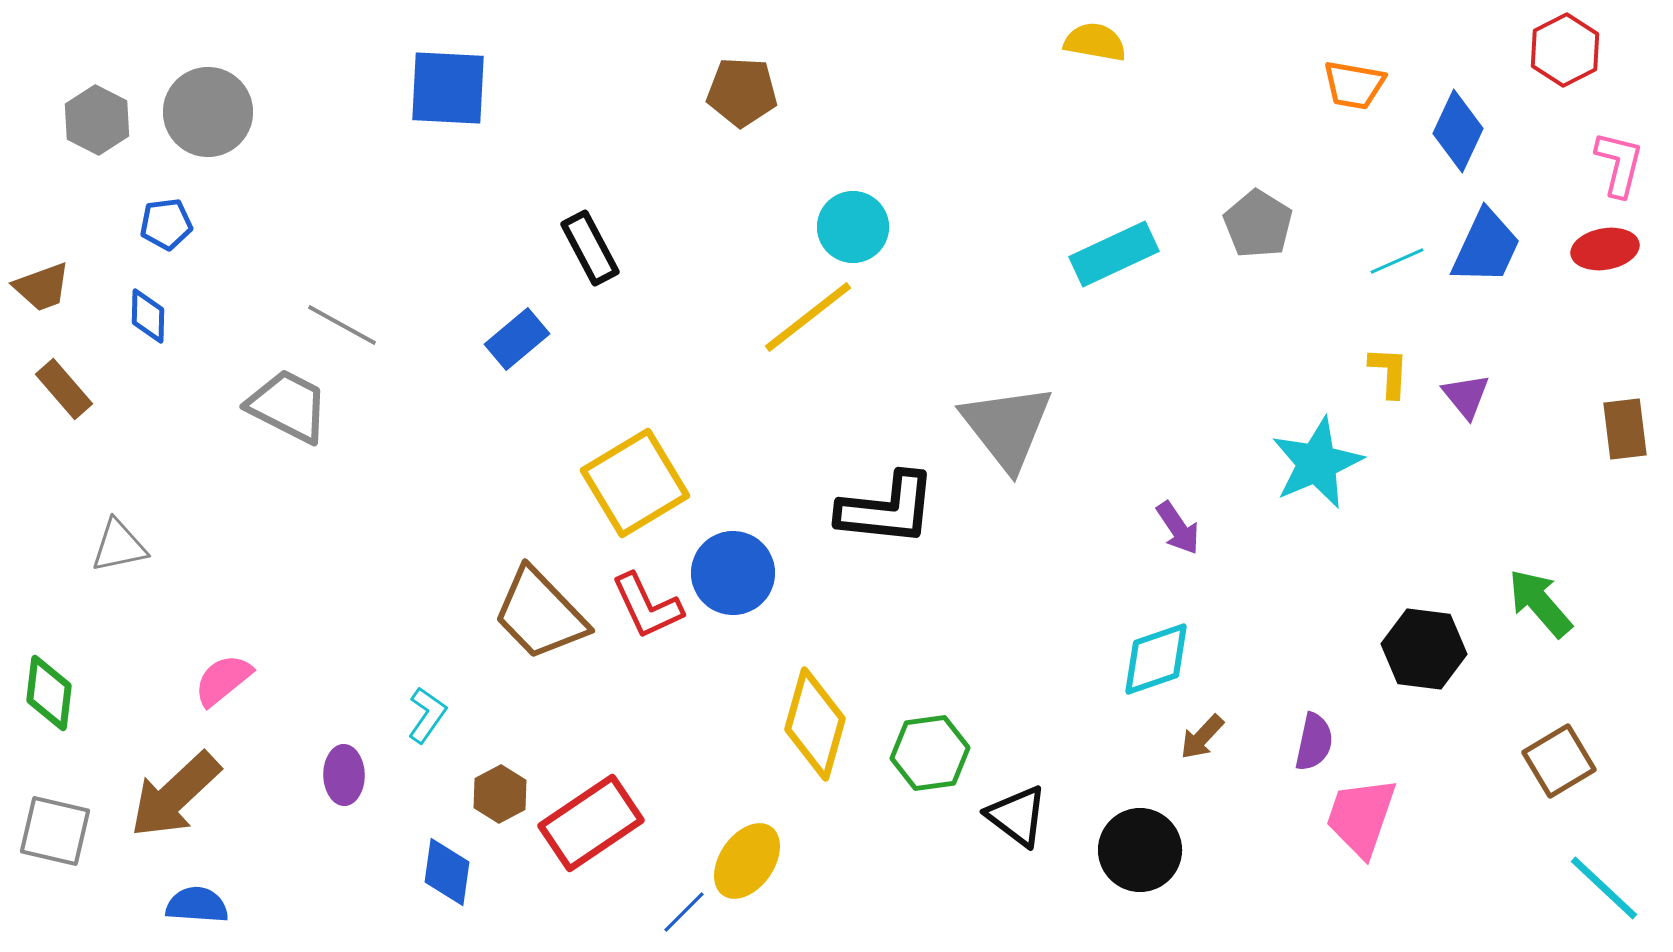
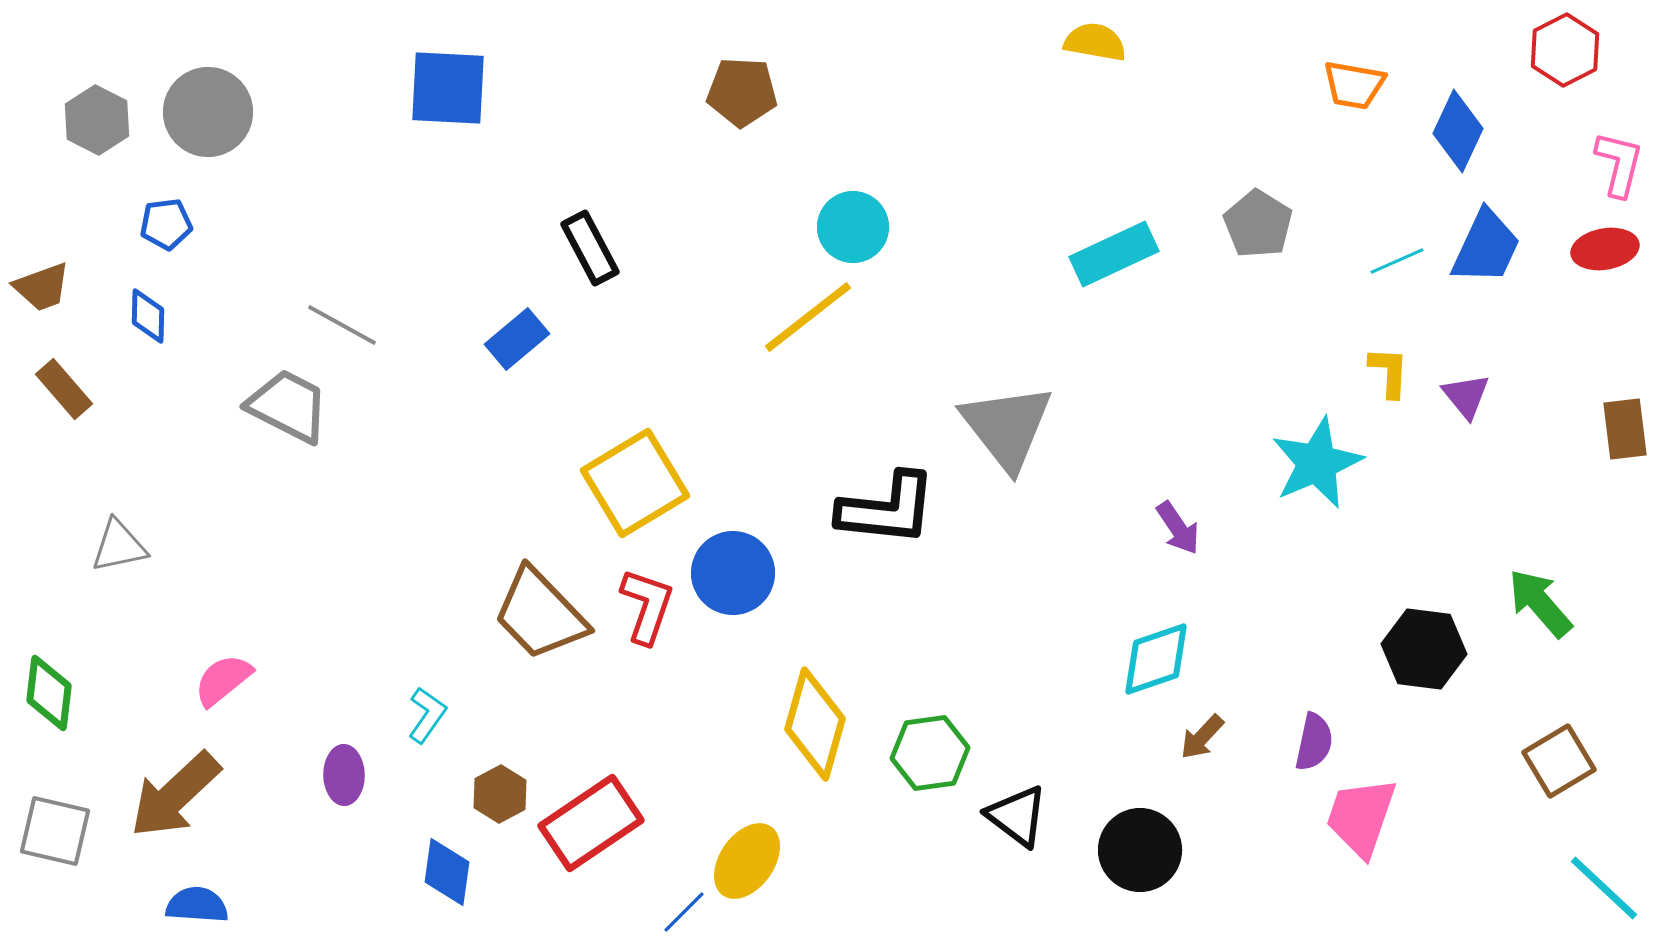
red L-shape at (647, 606): rotated 136 degrees counterclockwise
